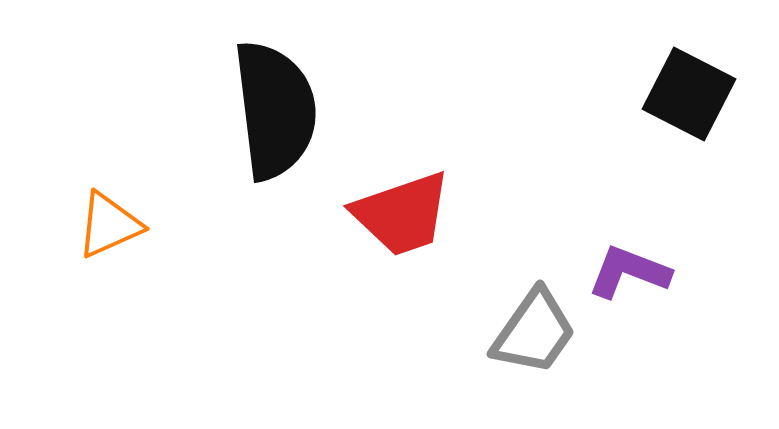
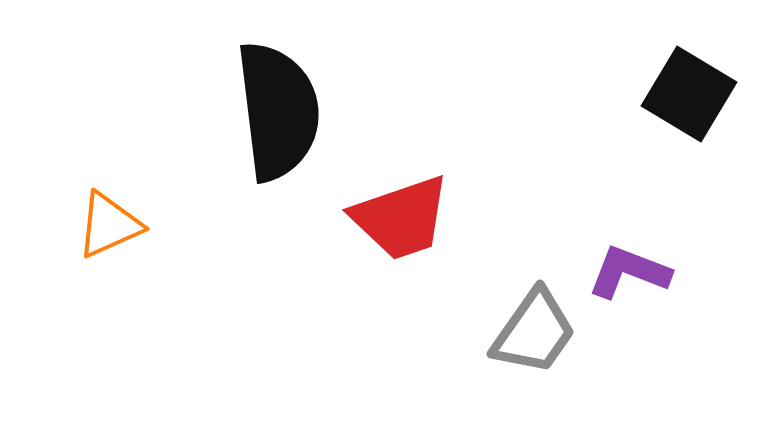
black square: rotated 4 degrees clockwise
black semicircle: moved 3 px right, 1 px down
red trapezoid: moved 1 px left, 4 px down
